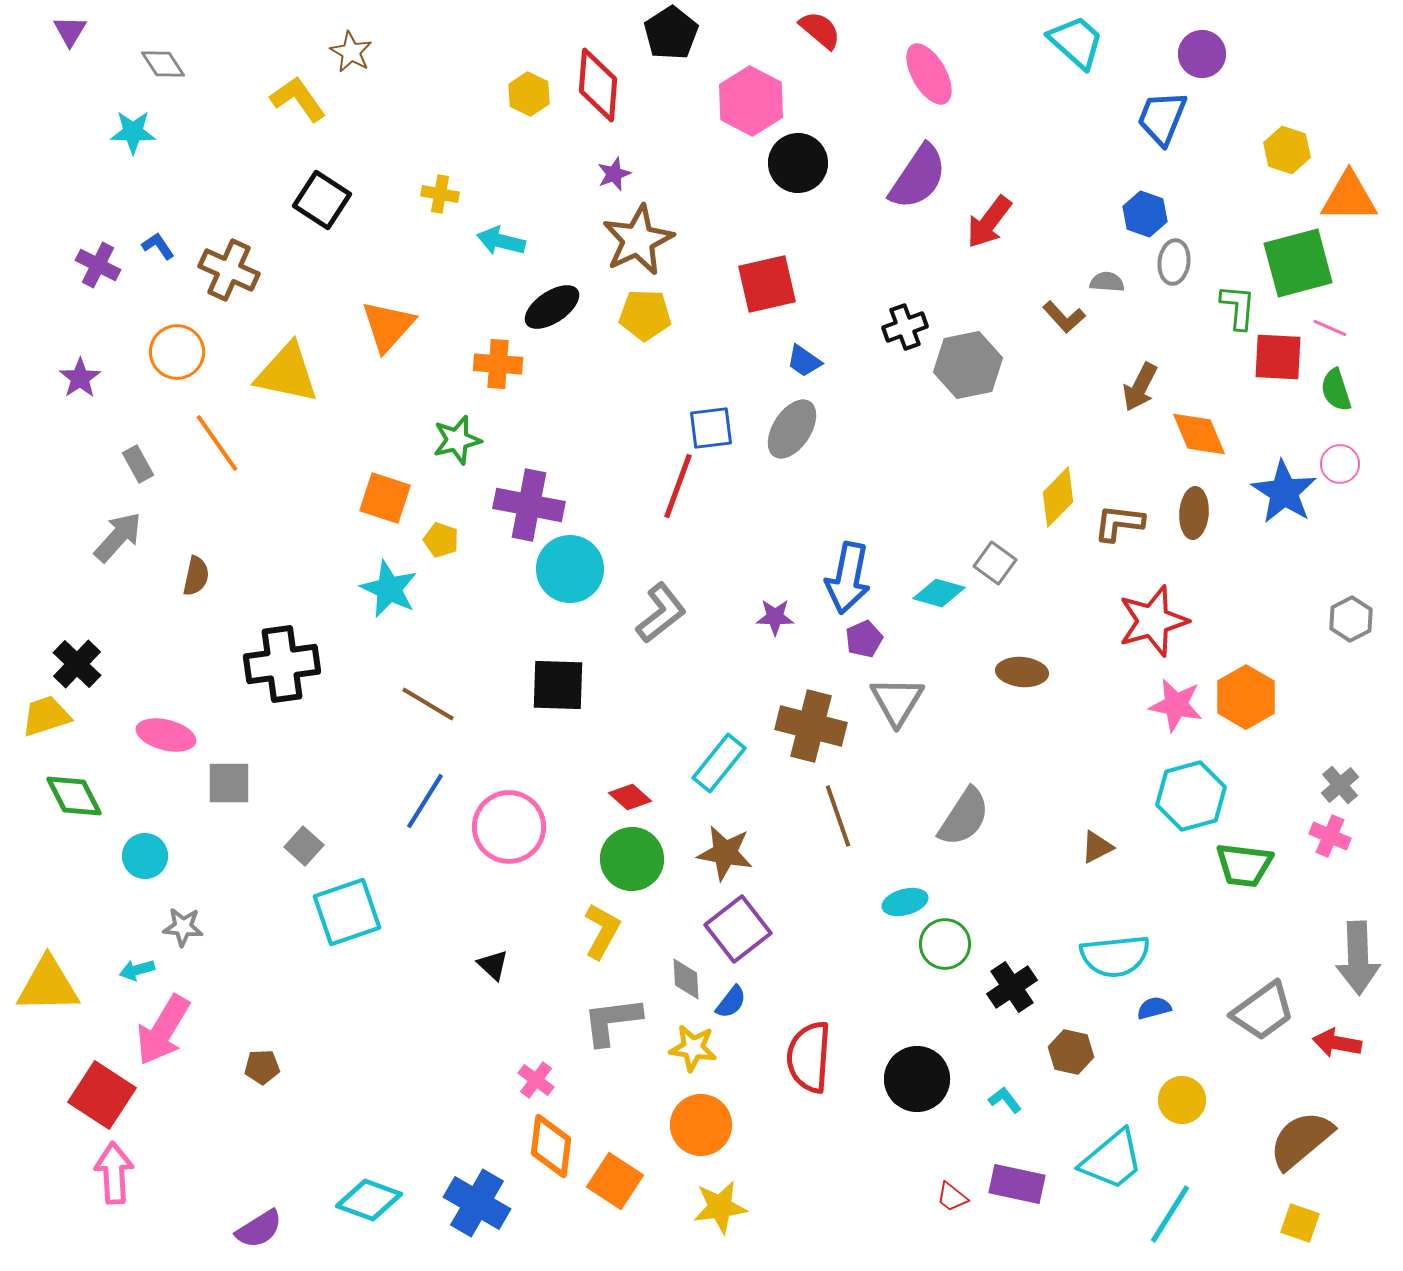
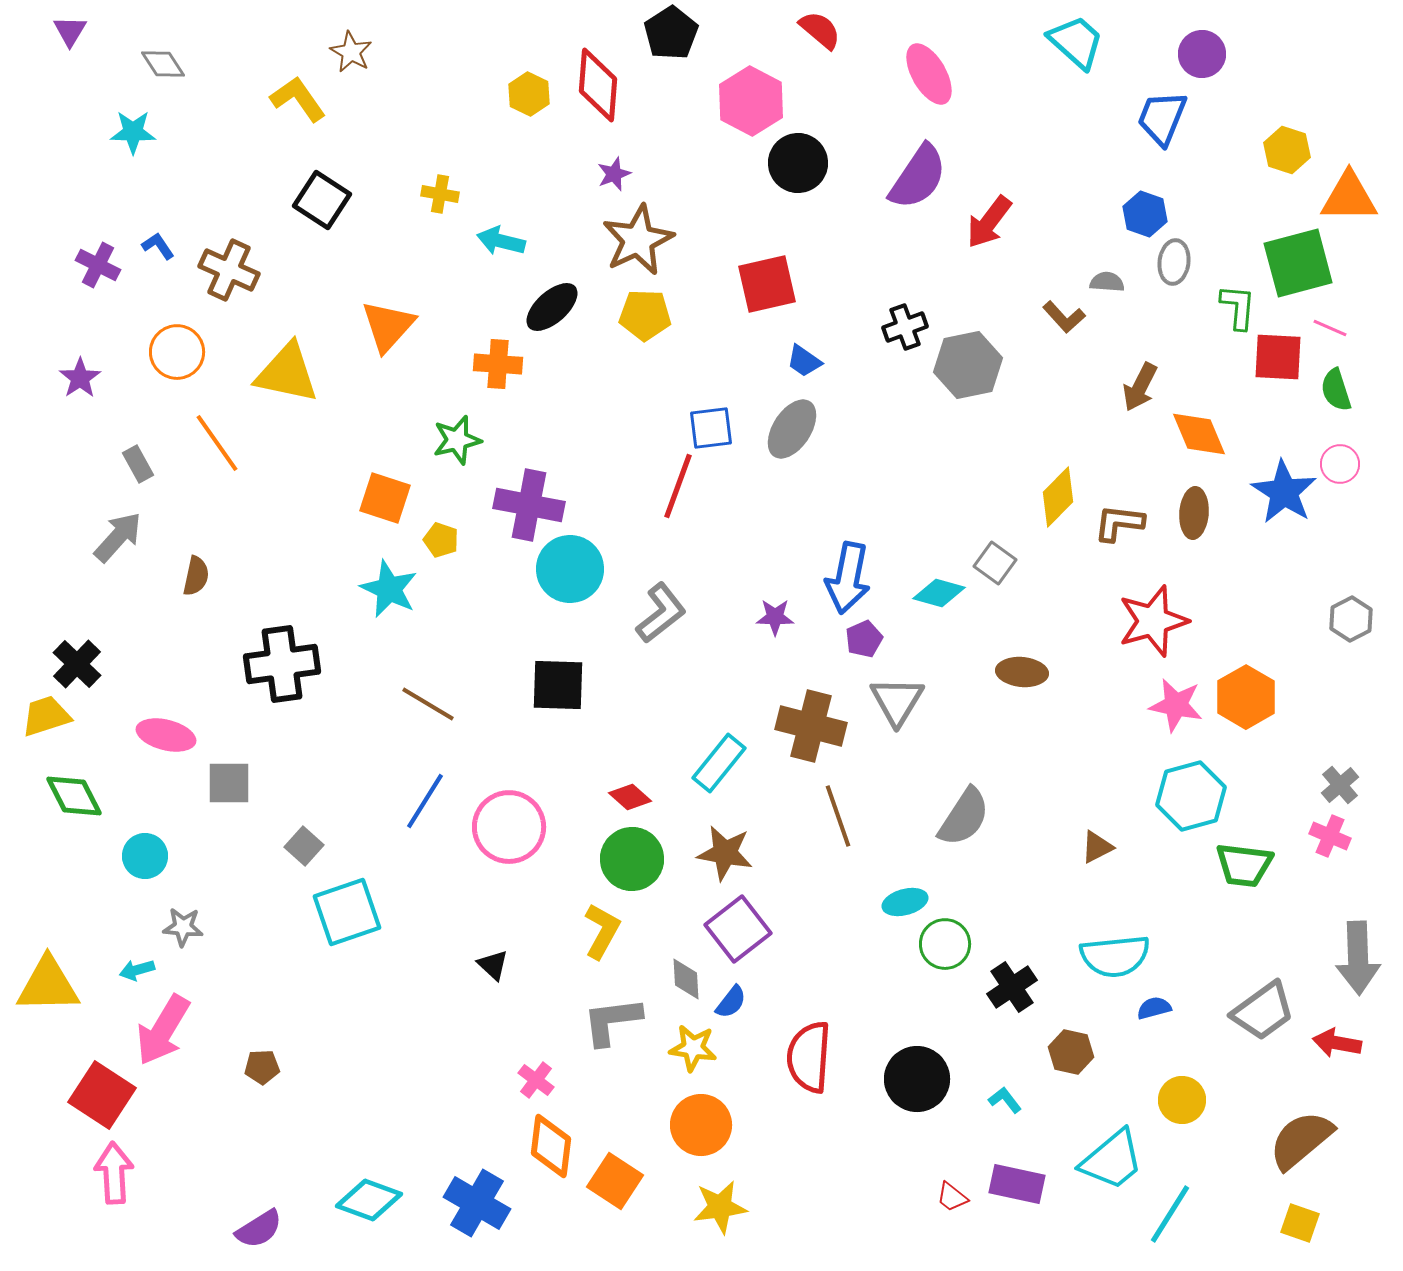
black ellipse at (552, 307): rotated 8 degrees counterclockwise
